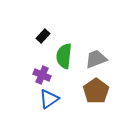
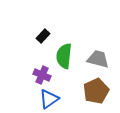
gray trapezoid: moved 2 px right; rotated 35 degrees clockwise
brown pentagon: rotated 10 degrees clockwise
